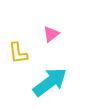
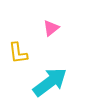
pink triangle: moved 6 px up
